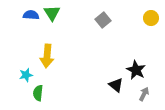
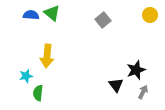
green triangle: rotated 18 degrees counterclockwise
yellow circle: moved 1 px left, 3 px up
black star: rotated 24 degrees clockwise
cyan star: moved 1 px down
black triangle: rotated 14 degrees clockwise
gray arrow: moved 1 px left, 2 px up
